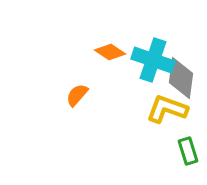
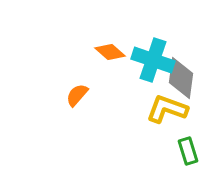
orange diamond: rotated 8 degrees clockwise
